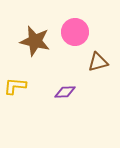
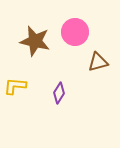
purple diamond: moved 6 px left, 1 px down; rotated 55 degrees counterclockwise
